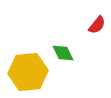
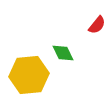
yellow hexagon: moved 1 px right, 3 px down
